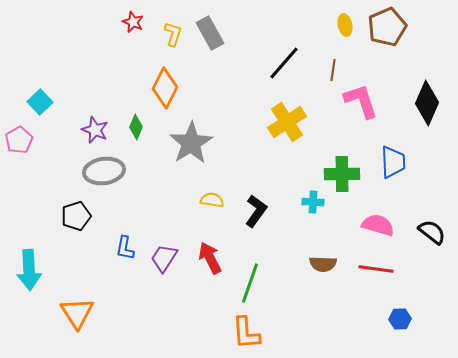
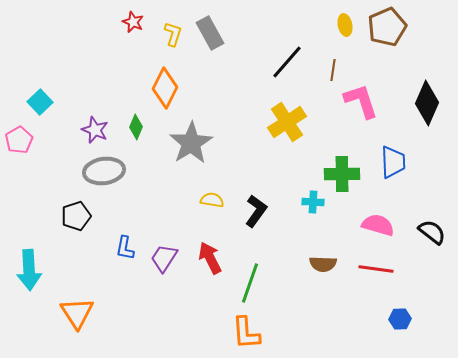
black line: moved 3 px right, 1 px up
